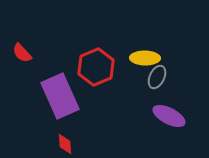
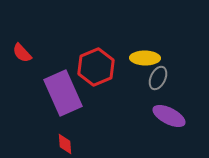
gray ellipse: moved 1 px right, 1 px down
purple rectangle: moved 3 px right, 3 px up
